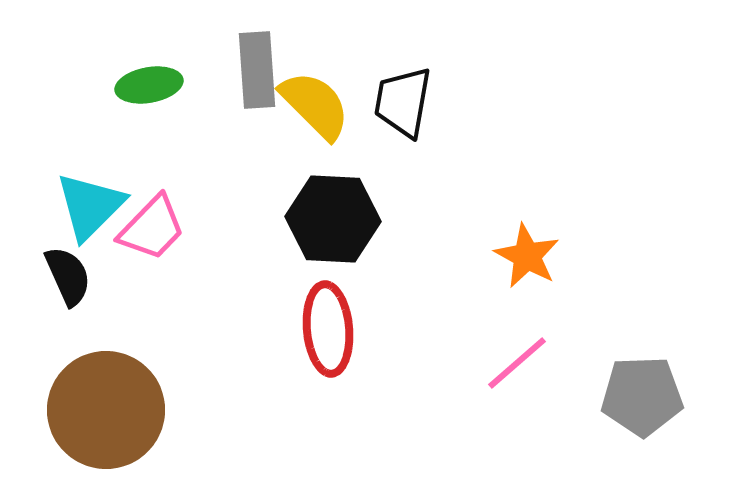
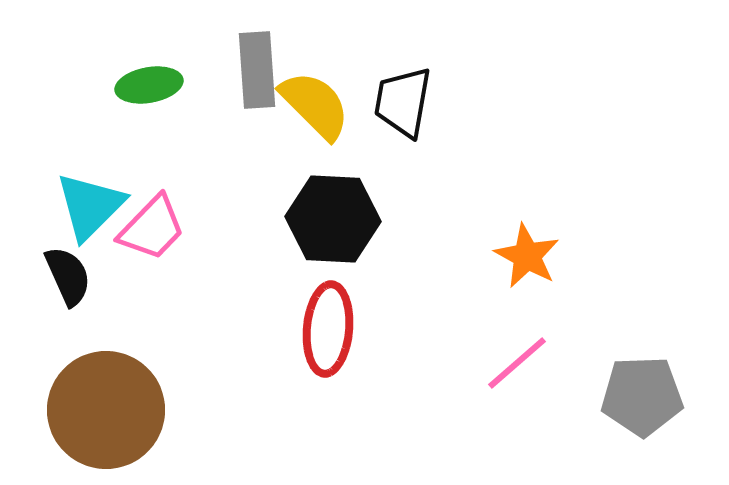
red ellipse: rotated 10 degrees clockwise
